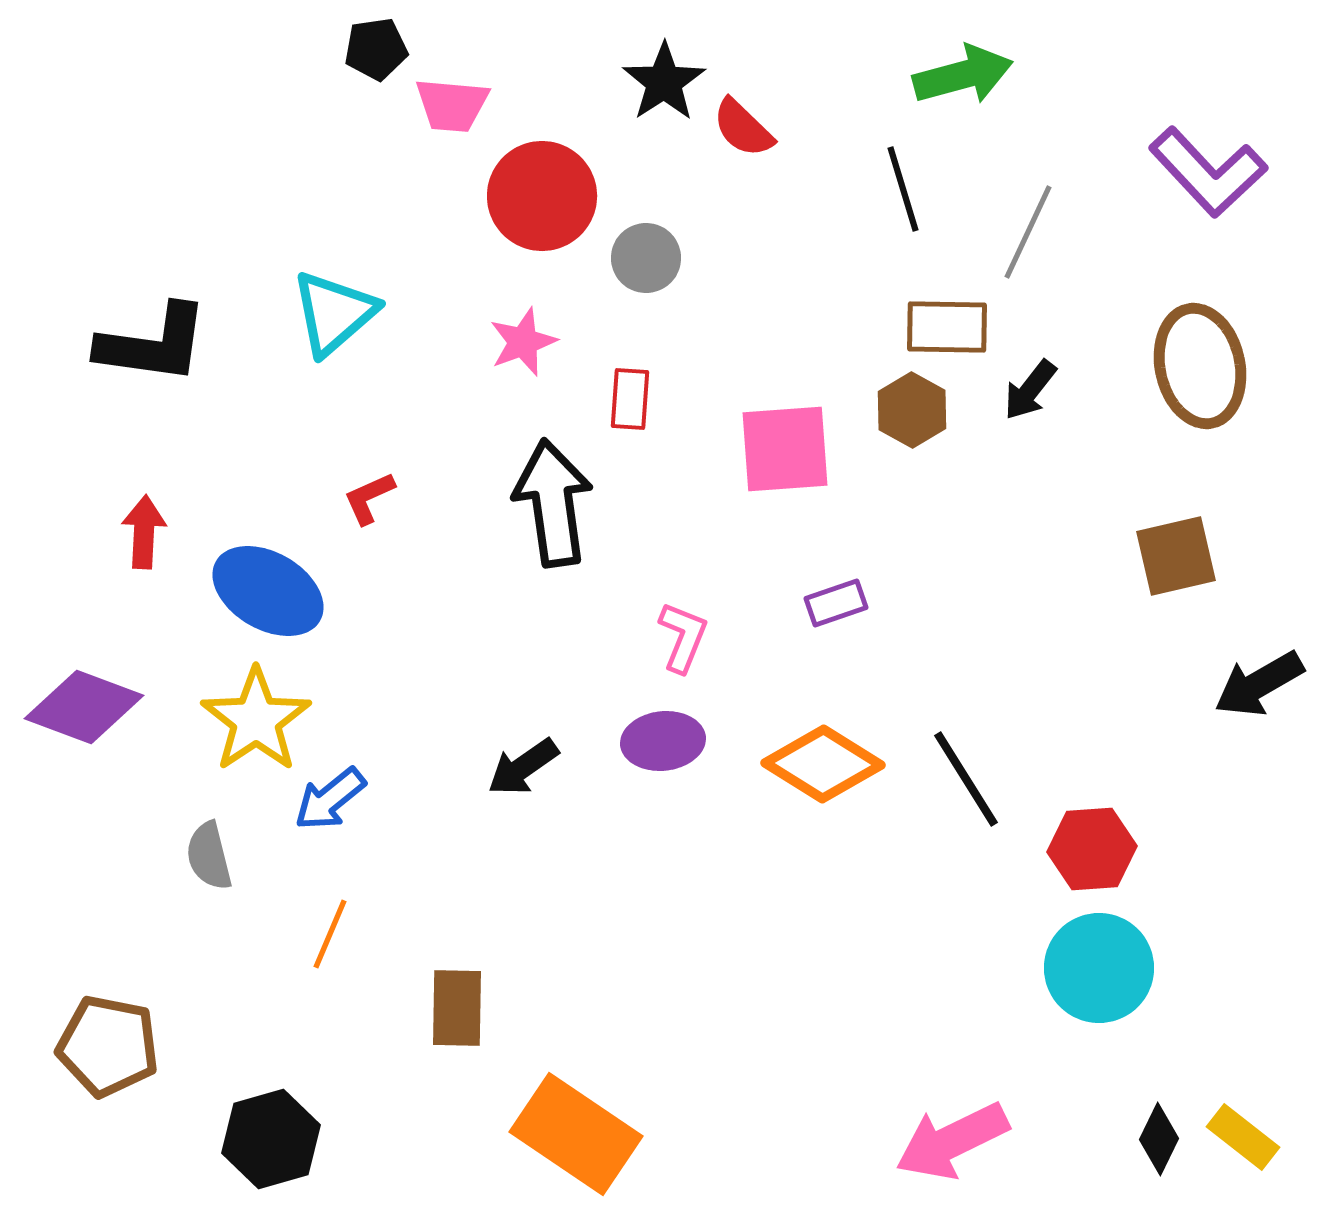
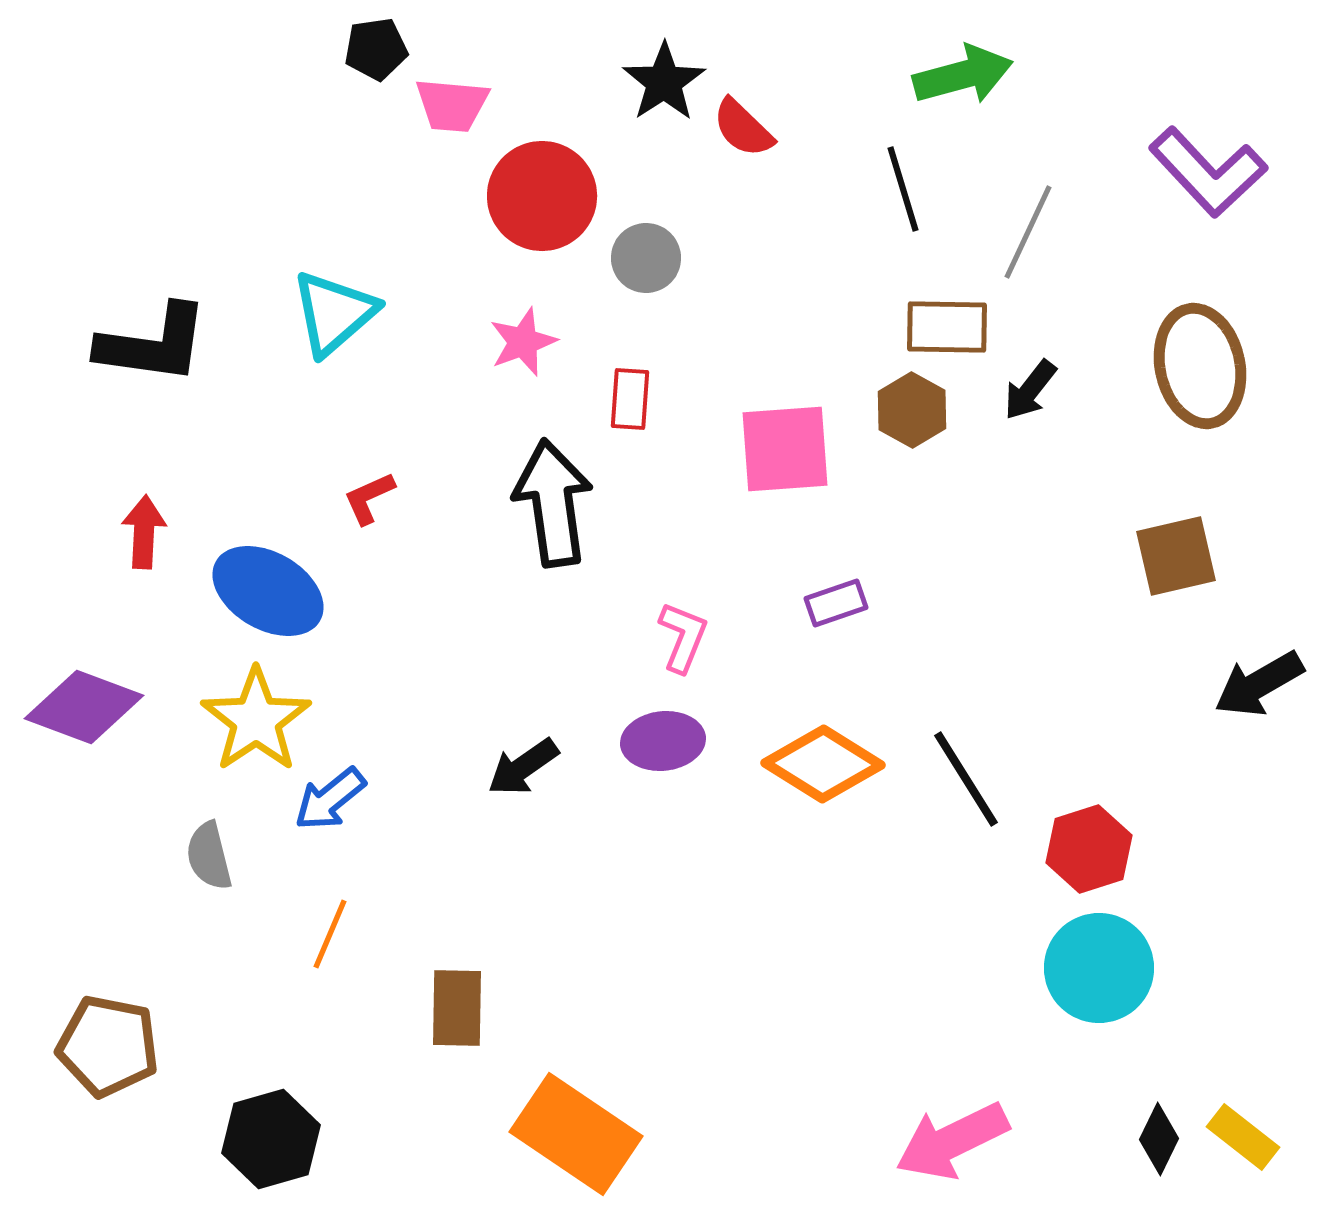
red hexagon at (1092, 849): moved 3 px left; rotated 14 degrees counterclockwise
